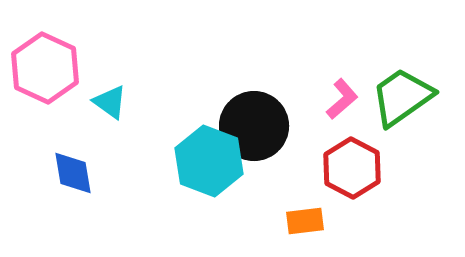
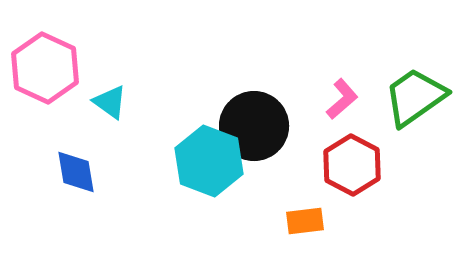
green trapezoid: moved 13 px right
red hexagon: moved 3 px up
blue diamond: moved 3 px right, 1 px up
